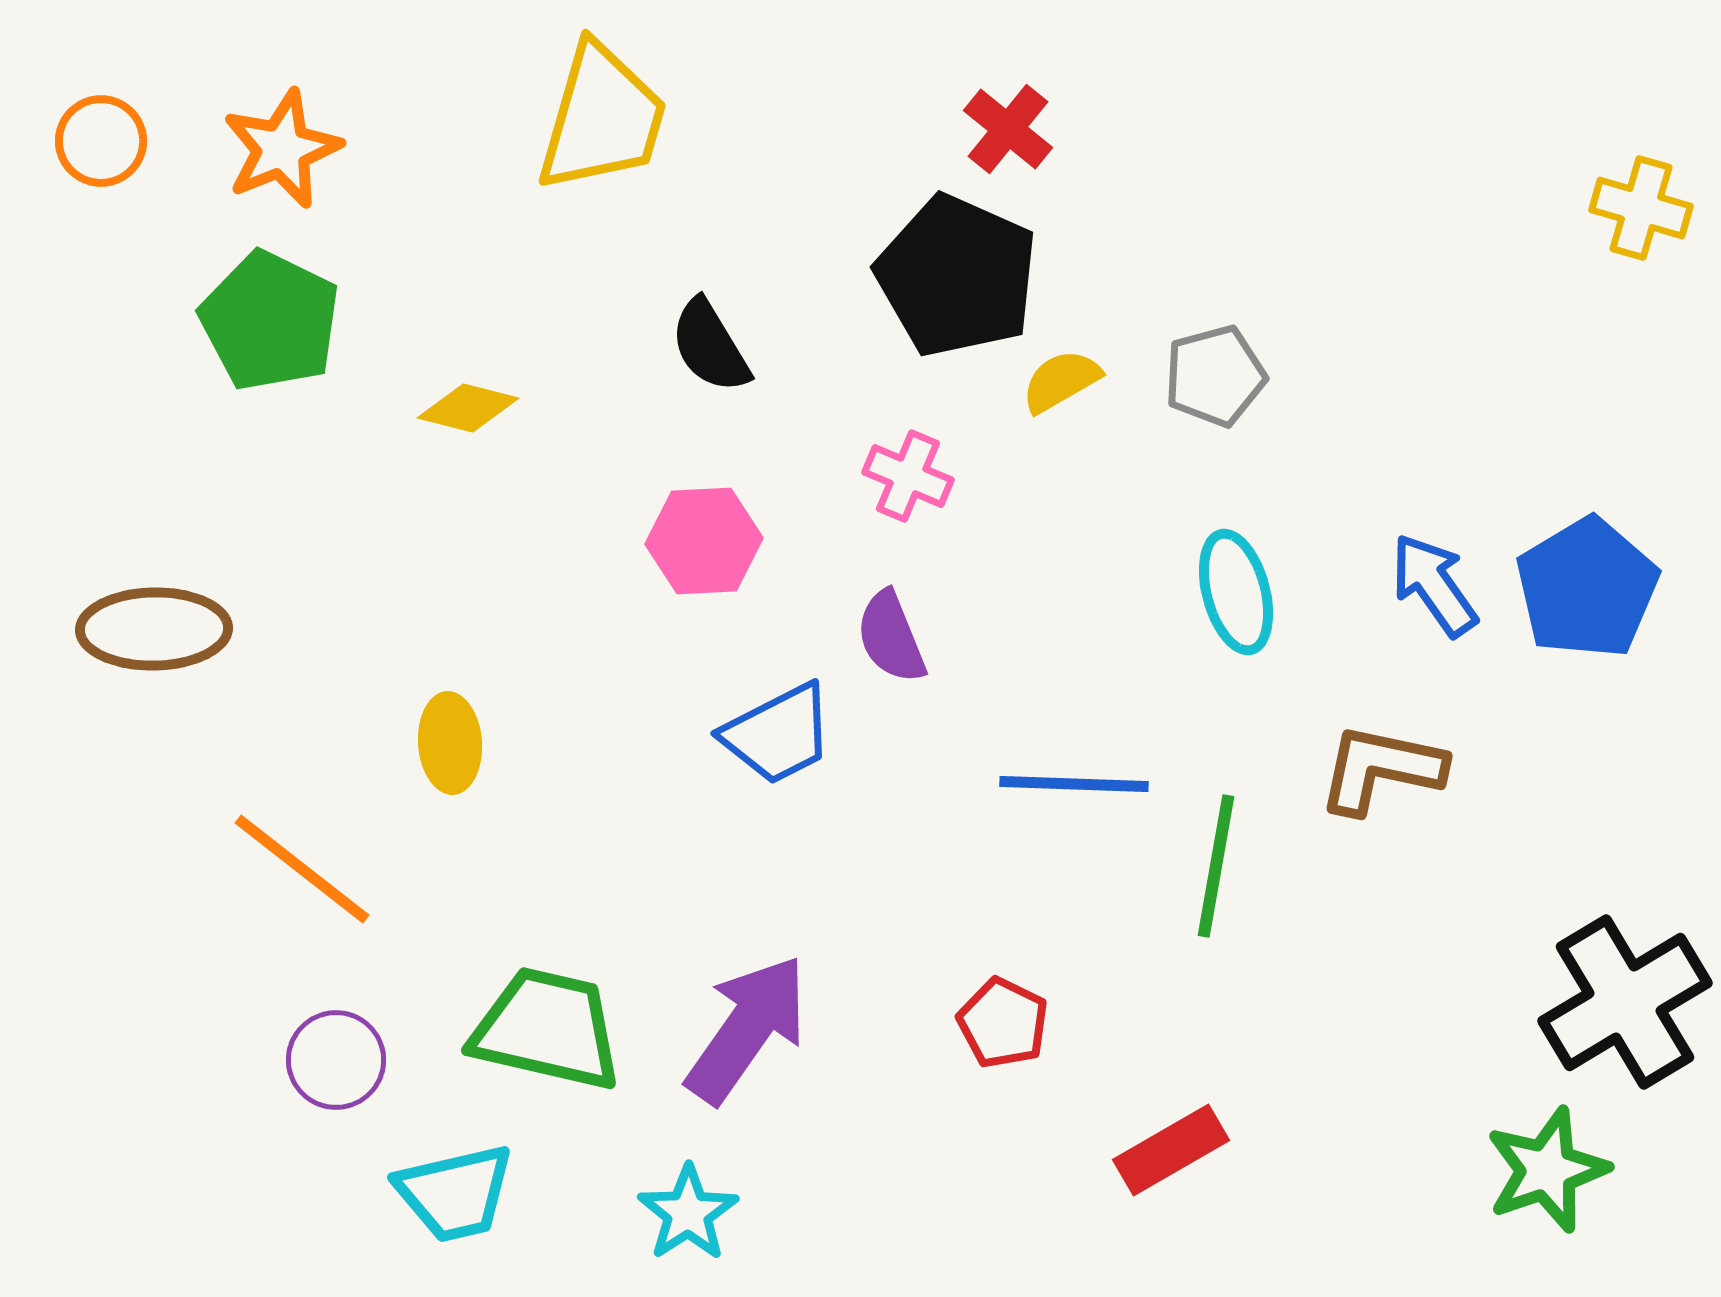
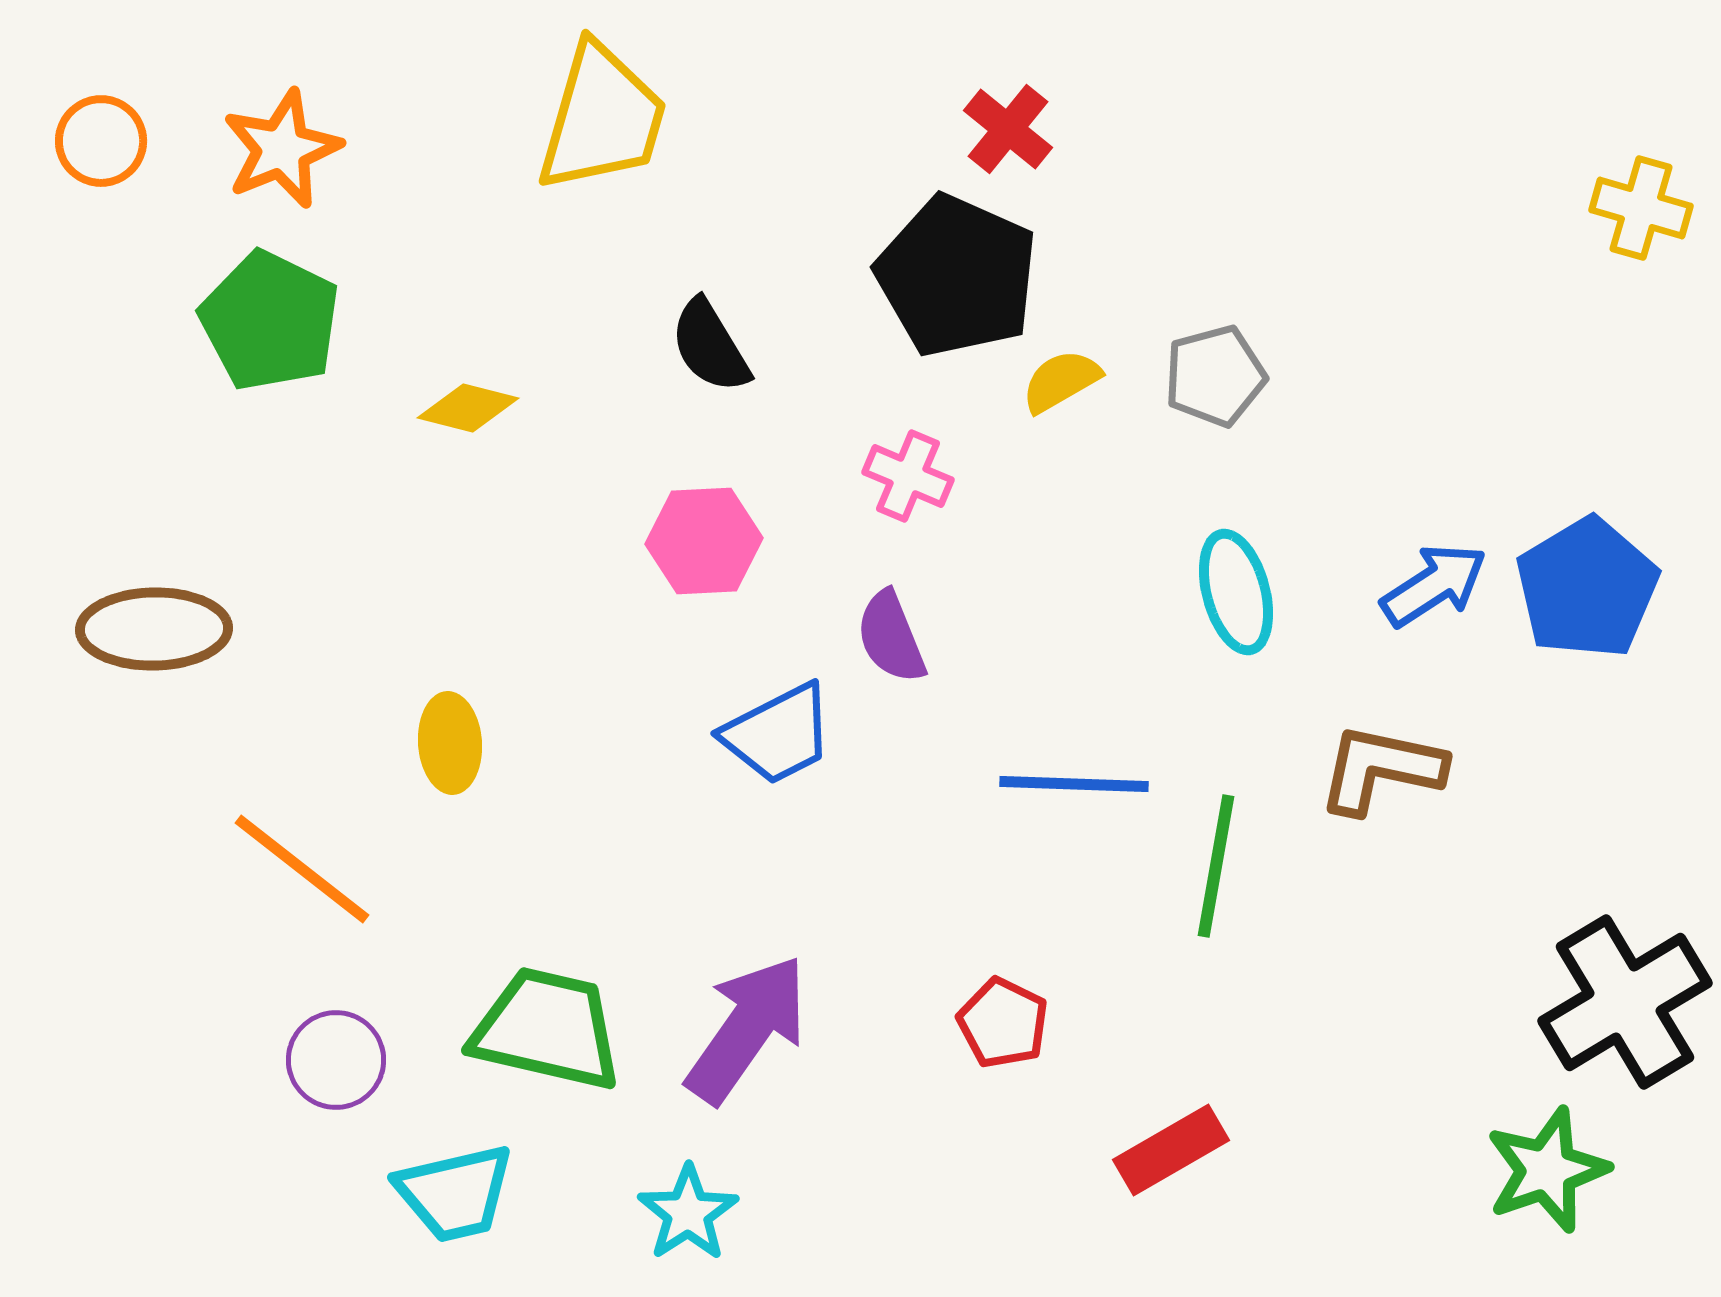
blue arrow: rotated 92 degrees clockwise
